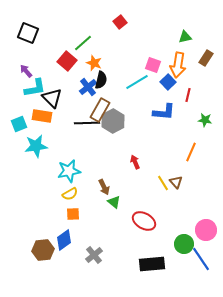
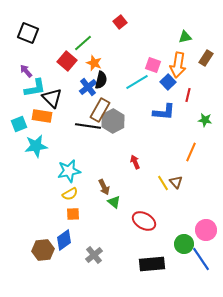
black line at (87, 123): moved 1 px right, 3 px down; rotated 10 degrees clockwise
